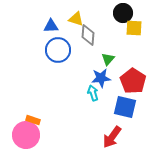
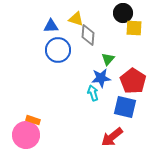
red arrow: rotated 15 degrees clockwise
